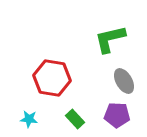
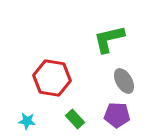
green L-shape: moved 1 px left
cyan star: moved 2 px left, 2 px down
